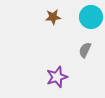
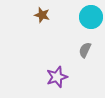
brown star: moved 11 px left, 2 px up; rotated 21 degrees clockwise
